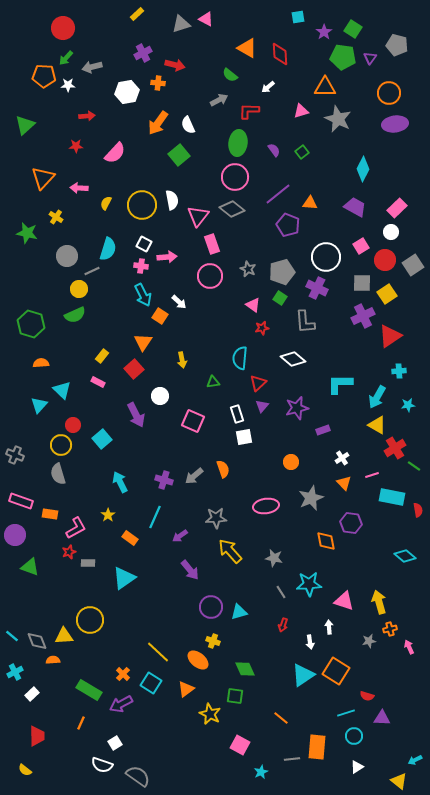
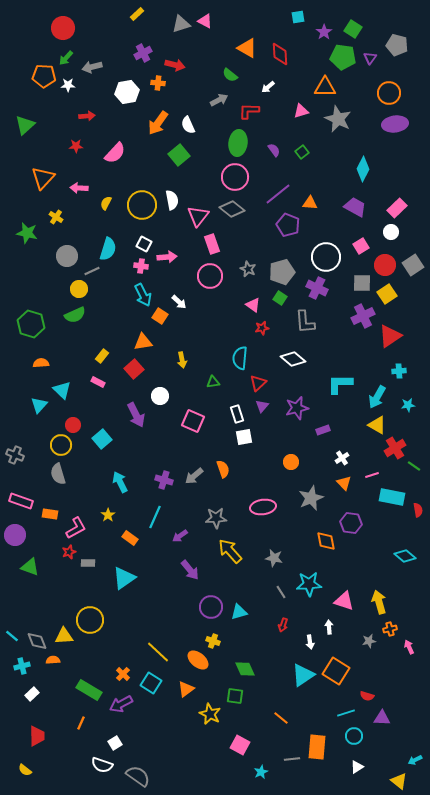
pink triangle at (206, 19): moved 1 px left, 2 px down
red circle at (385, 260): moved 5 px down
orange triangle at (143, 342): rotated 48 degrees clockwise
pink ellipse at (266, 506): moved 3 px left, 1 px down
cyan cross at (15, 672): moved 7 px right, 6 px up; rotated 14 degrees clockwise
